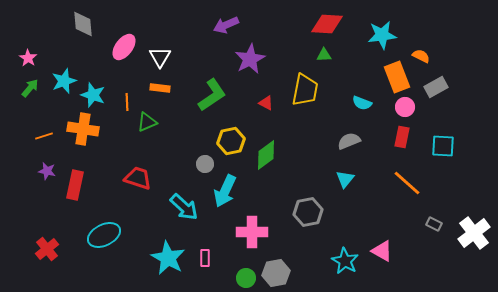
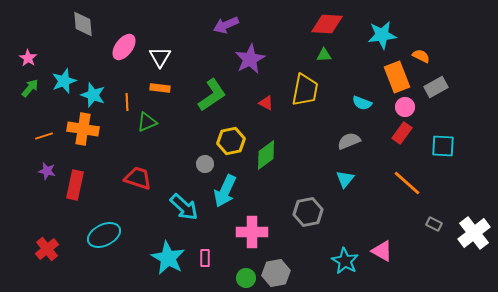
red rectangle at (402, 137): moved 4 px up; rotated 25 degrees clockwise
